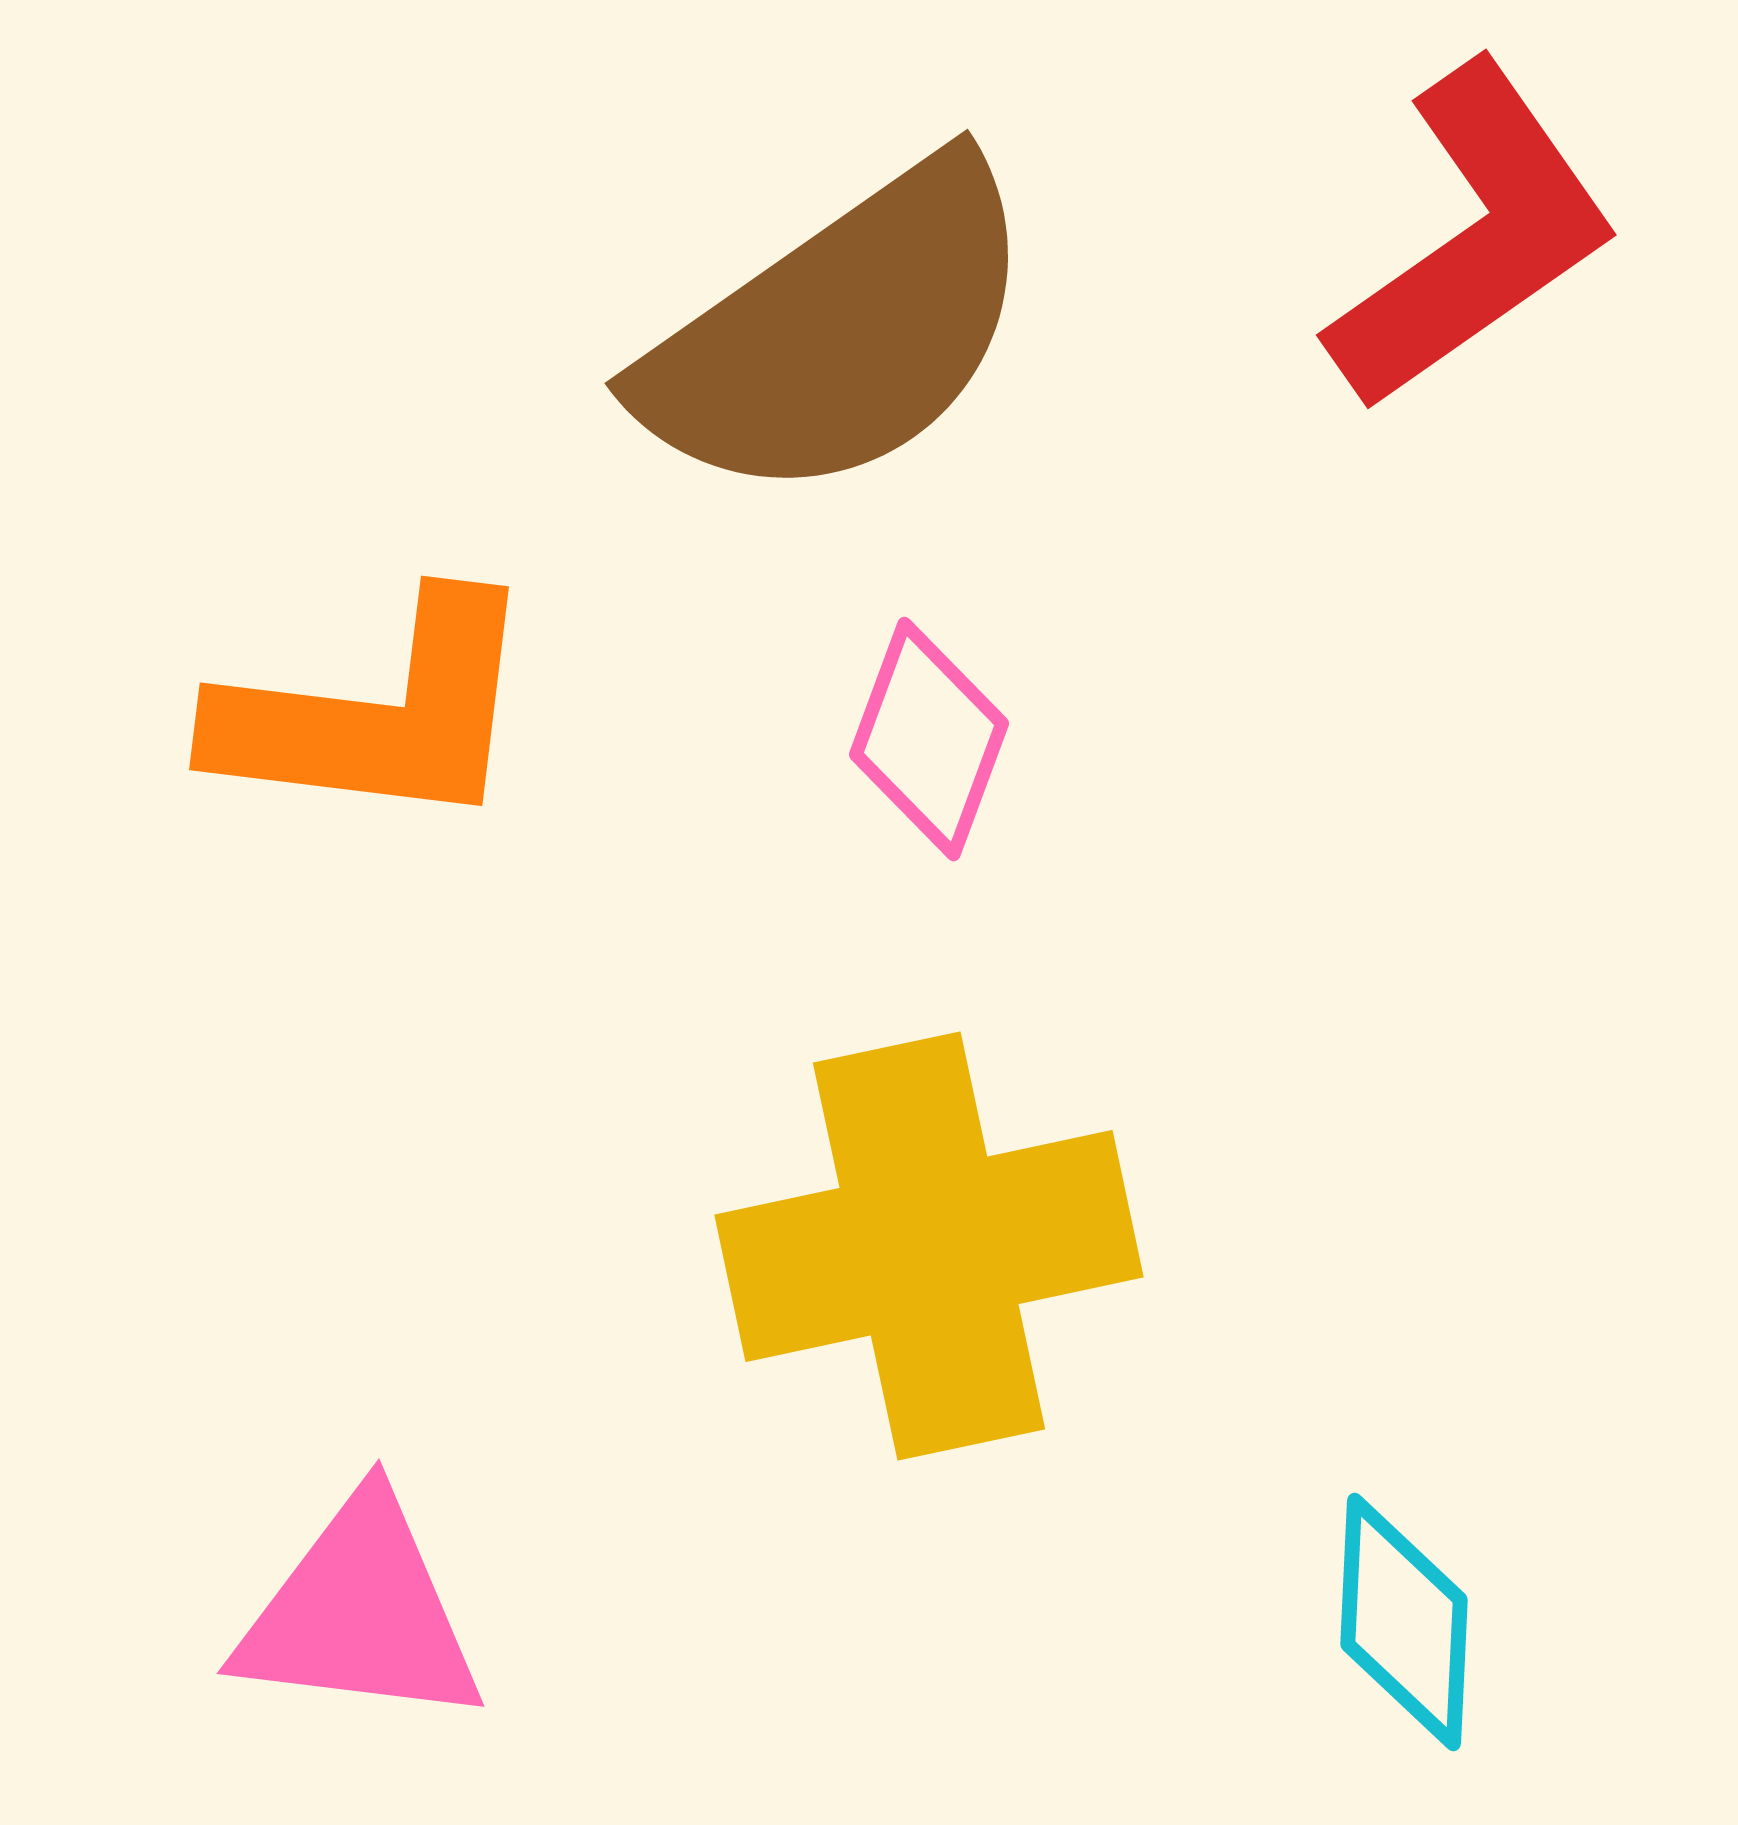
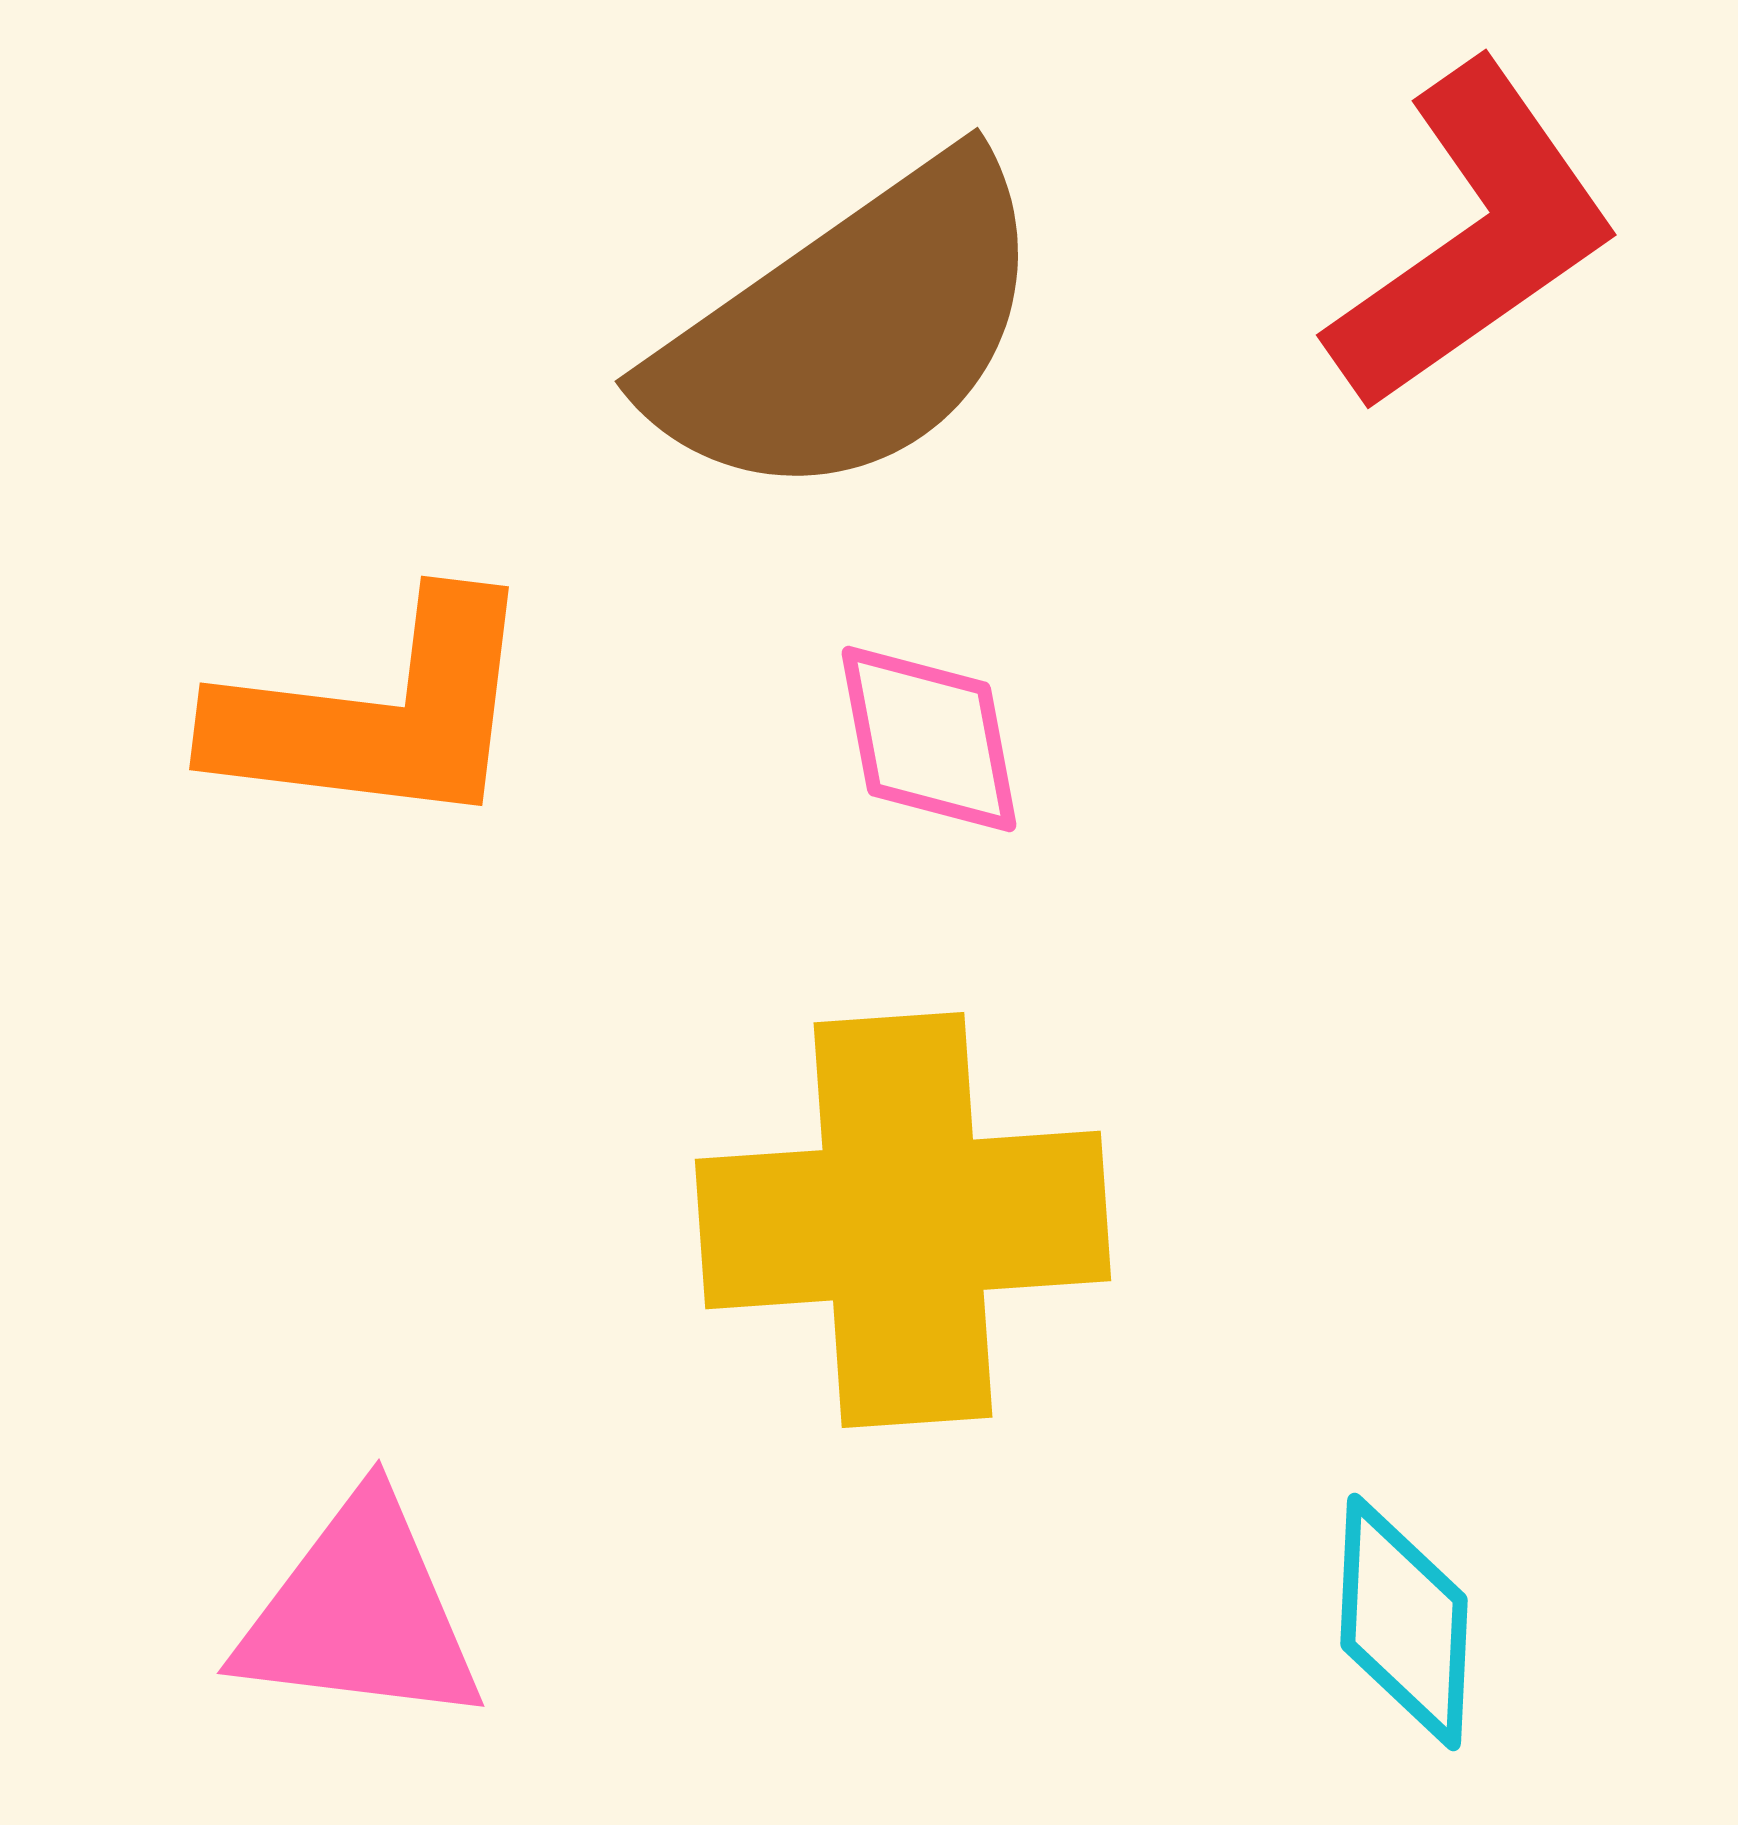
brown semicircle: moved 10 px right, 2 px up
pink diamond: rotated 31 degrees counterclockwise
yellow cross: moved 26 px left, 26 px up; rotated 8 degrees clockwise
